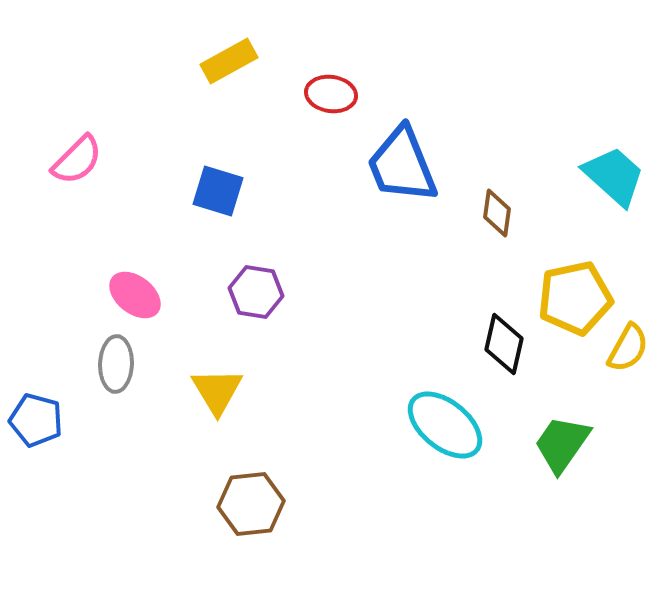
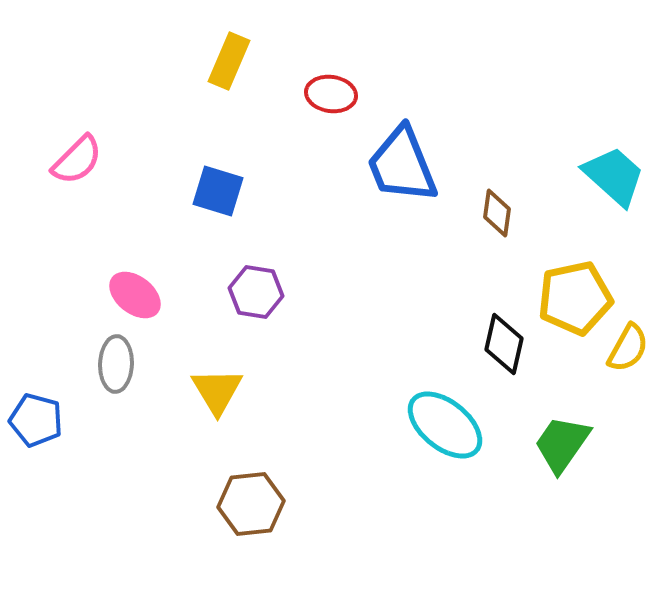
yellow rectangle: rotated 38 degrees counterclockwise
